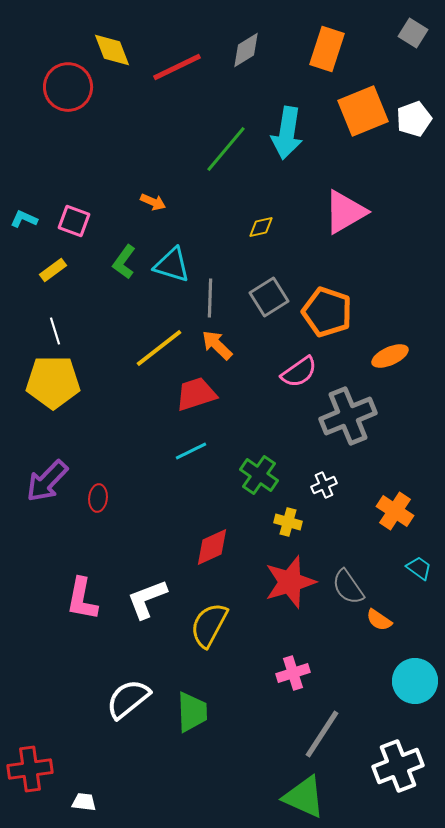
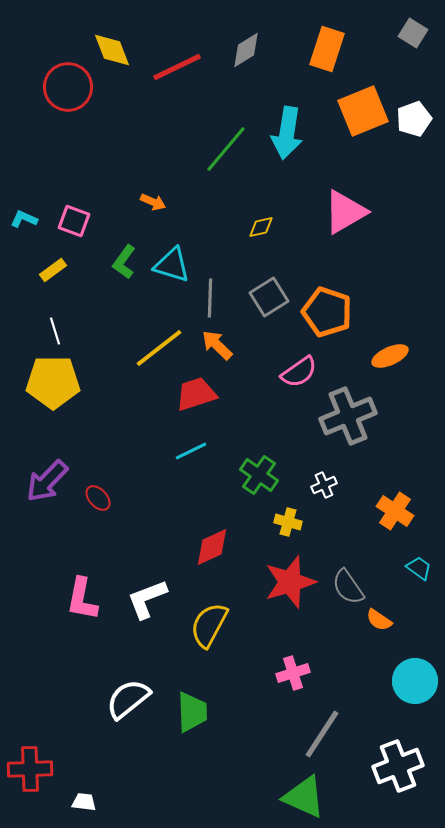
red ellipse at (98, 498): rotated 48 degrees counterclockwise
red cross at (30, 769): rotated 6 degrees clockwise
